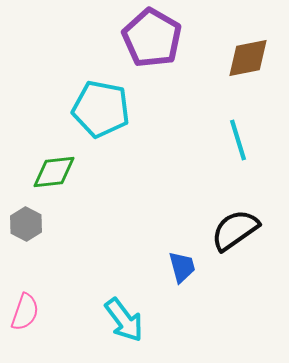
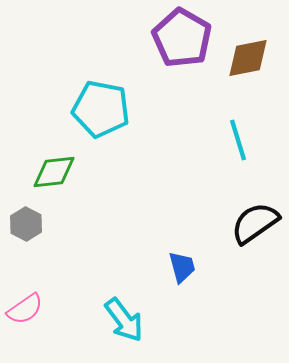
purple pentagon: moved 30 px right
black semicircle: moved 20 px right, 7 px up
pink semicircle: moved 3 px up; rotated 36 degrees clockwise
